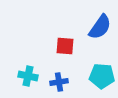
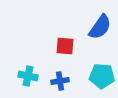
blue cross: moved 1 px right, 1 px up
